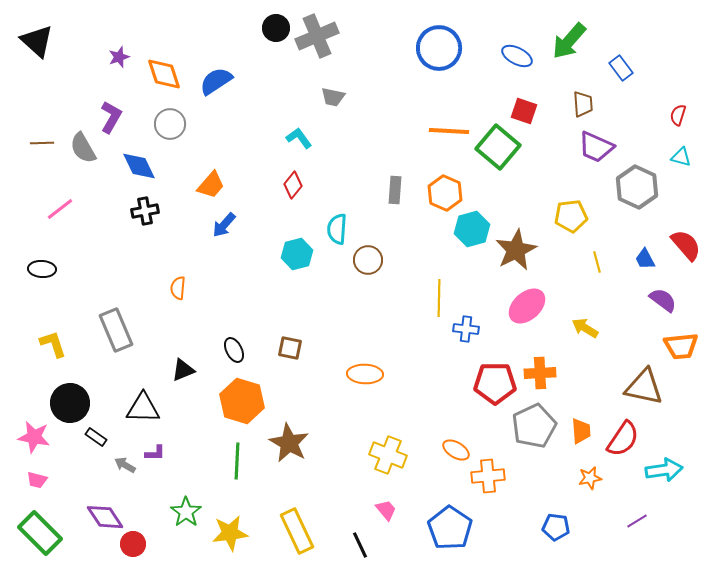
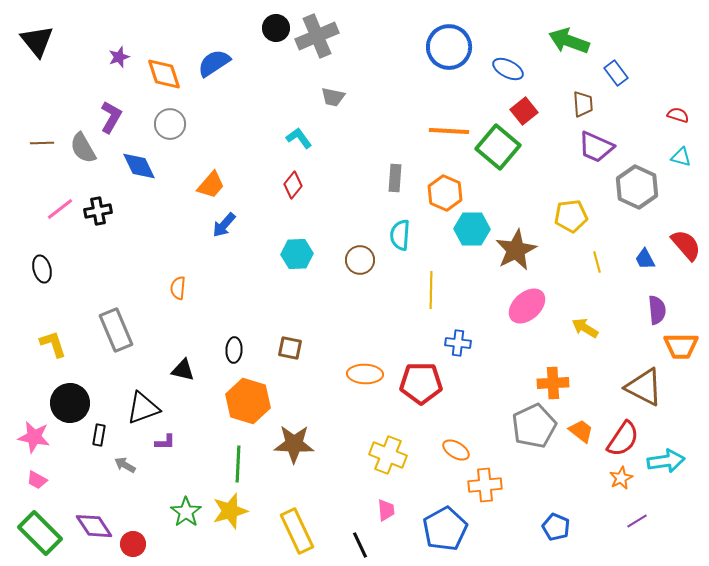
black triangle at (37, 41): rotated 9 degrees clockwise
green arrow at (569, 41): rotated 69 degrees clockwise
blue circle at (439, 48): moved 10 px right, 1 px up
blue ellipse at (517, 56): moved 9 px left, 13 px down
blue rectangle at (621, 68): moved 5 px left, 5 px down
blue semicircle at (216, 81): moved 2 px left, 18 px up
red square at (524, 111): rotated 32 degrees clockwise
red semicircle at (678, 115): rotated 90 degrees clockwise
gray rectangle at (395, 190): moved 12 px up
black cross at (145, 211): moved 47 px left
cyan semicircle at (337, 229): moved 63 px right, 6 px down
cyan hexagon at (472, 229): rotated 16 degrees clockwise
cyan hexagon at (297, 254): rotated 12 degrees clockwise
brown circle at (368, 260): moved 8 px left
black ellipse at (42, 269): rotated 72 degrees clockwise
yellow line at (439, 298): moved 8 px left, 8 px up
purple semicircle at (663, 300): moved 6 px left, 10 px down; rotated 48 degrees clockwise
blue cross at (466, 329): moved 8 px left, 14 px down
orange trapezoid at (681, 346): rotated 6 degrees clockwise
black ellipse at (234, 350): rotated 30 degrees clockwise
black triangle at (183, 370): rotated 35 degrees clockwise
orange cross at (540, 373): moved 13 px right, 10 px down
red pentagon at (495, 383): moved 74 px left
brown triangle at (644, 387): rotated 15 degrees clockwise
orange hexagon at (242, 401): moved 6 px right
black triangle at (143, 408): rotated 21 degrees counterclockwise
orange trapezoid at (581, 431): rotated 48 degrees counterclockwise
black rectangle at (96, 437): moved 3 px right, 2 px up; rotated 65 degrees clockwise
brown star at (289, 443): moved 5 px right, 1 px down; rotated 27 degrees counterclockwise
purple L-shape at (155, 453): moved 10 px right, 11 px up
green line at (237, 461): moved 1 px right, 3 px down
cyan arrow at (664, 470): moved 2 px right, 9 px up
orange cross at (488, 476): moved 3 px left, 9 px down
orange star at (590, 478): moved 31 px right; rotated 15 degrees counterclockwise
pink trapezoid at (37, 480): rotated 15 degrees clockwise
pink trapezoid at (386, 510): rotated 35 degrees clockwise
purple diamond at (105, 517): moved 11 px left, 9 px down
blue pentagon at (556, 527): rotated 16 degrees clockwise
blue pentagon at (450, 528): moved 5 px left, 1 px down; rotated 9 degrees clockwise
yellow star at (230, 533): moved 22 px up; rotated 9 degrees counterclockwise
